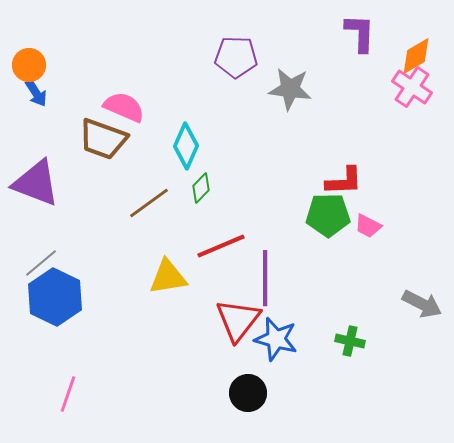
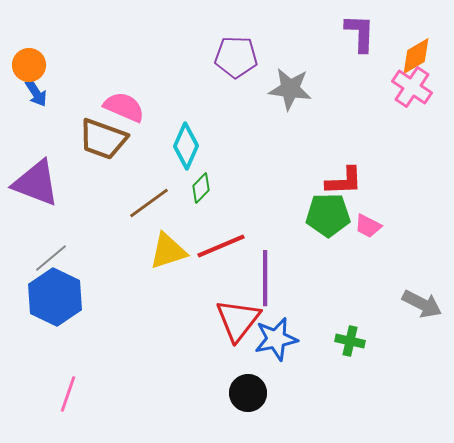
gray line: moved 10 px right, 5 px up
yellow triangle: moved 26 px up; rotated 9 degrees counterclockwise
blue star: rotated 27 degrees counterclockwise
